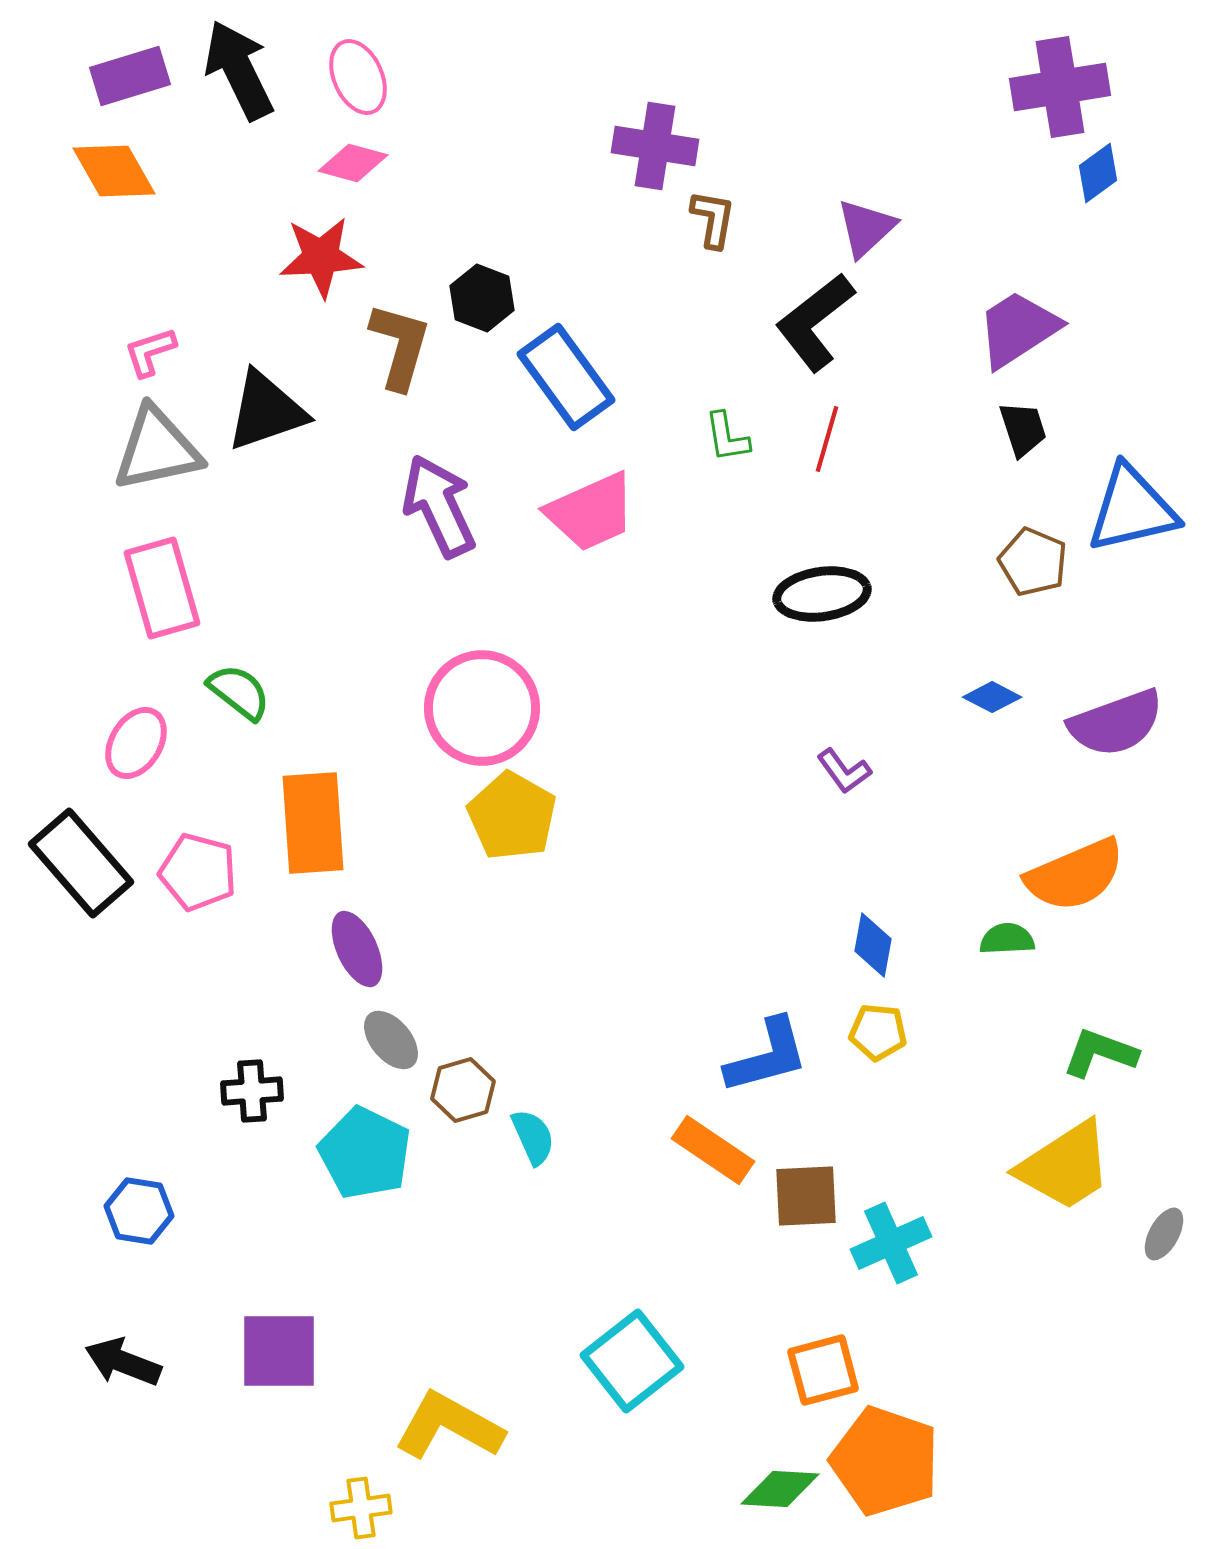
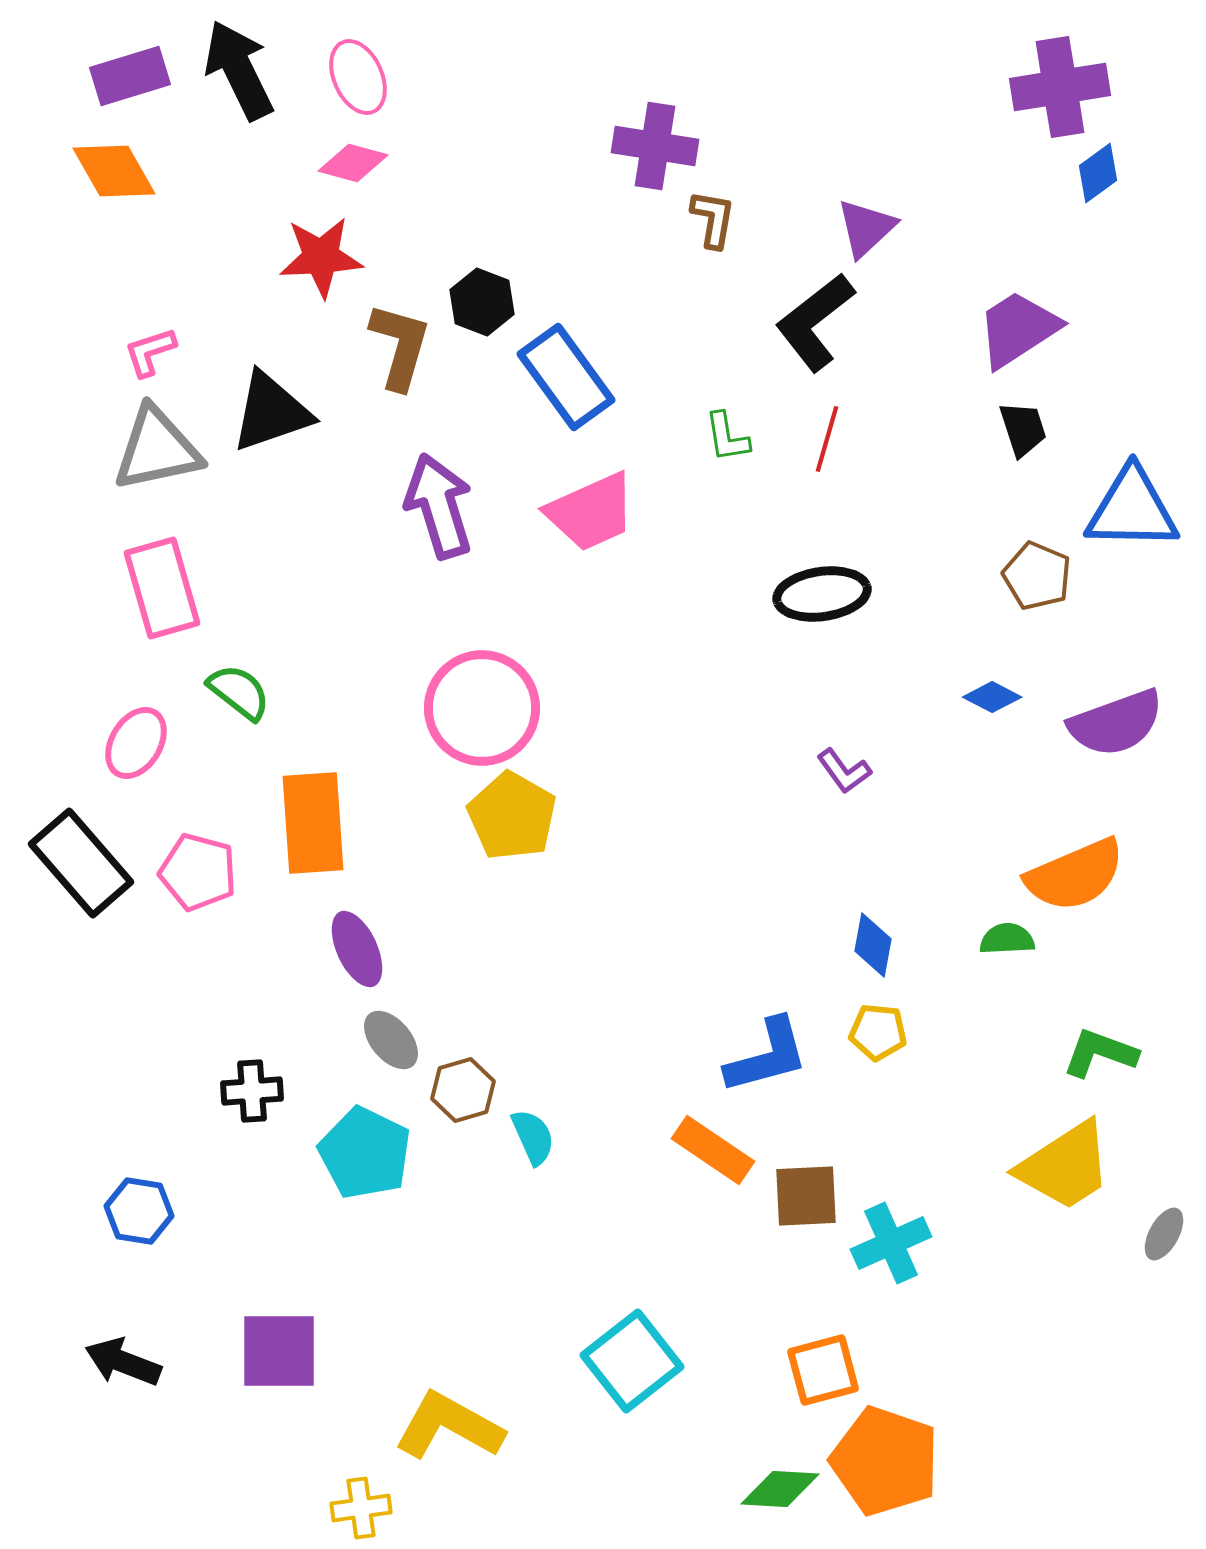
black hexagon at (482, 298): moved 4 px down
black triangle at (266, 411): moved 5 px right, 1 px down
purple arrow at (439, 506): rotated 8 degrees clockwise
blue triangle at (1132, 509): rotated 14 degrees clockwise
brown pentagon at (1033, 562): moved 4 px right, 14 px down
